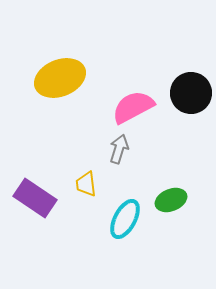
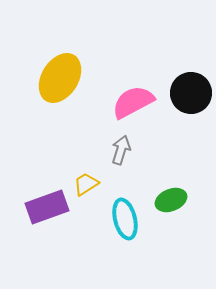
yellow ellipse: rotated 36 degrees counterclockwise
pink semicircle: moved 5 px up
gray arrow: moved 2 px right, 1 px down
yellow trapezoid: rotated 64 degrees clockwise
purple rectangle: moved 12 px right, 9 px down; rotated 54 degrees counterclockwise
cyan ellipse: rotated 42 degrees counterclockwise
